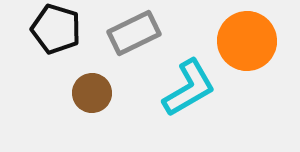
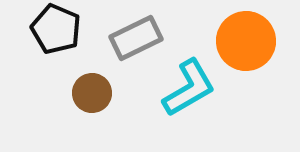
black pentagon: rotated 6 degrees clockwise
gray rectangle: moved 2 px right, 5 px down
orange circle: moved 1 px left
